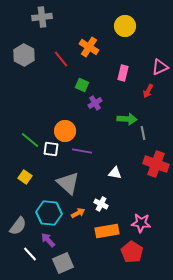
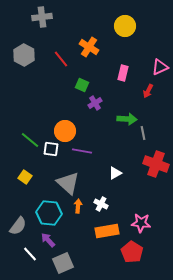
white triangle: rotated 40 degrees counterclockwise
orange arrow: moved 7 px up; rotated 56 degrees counterclockwise
